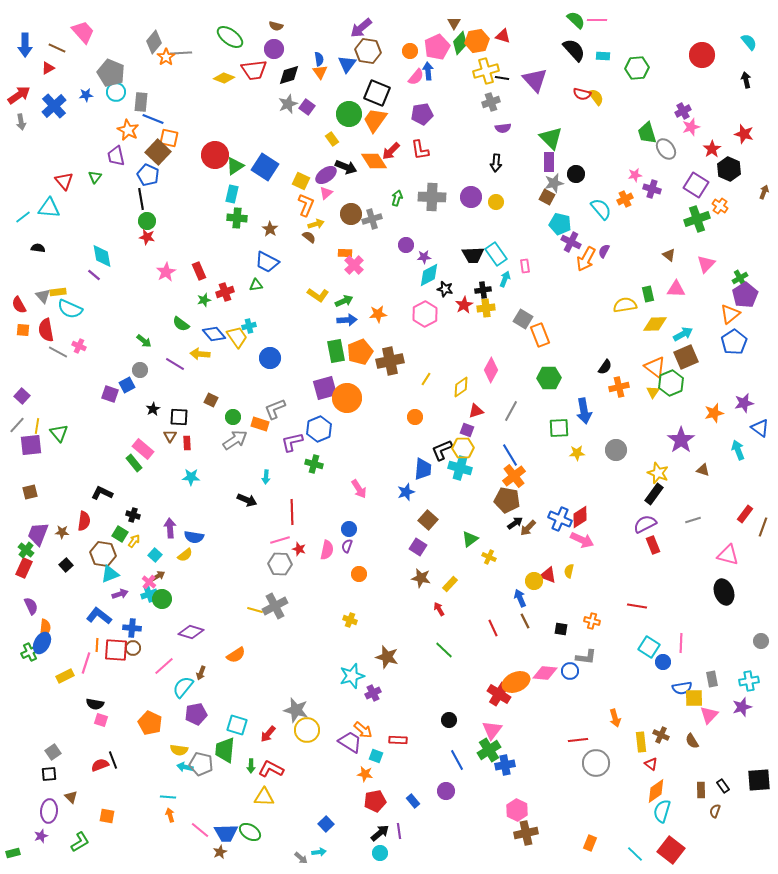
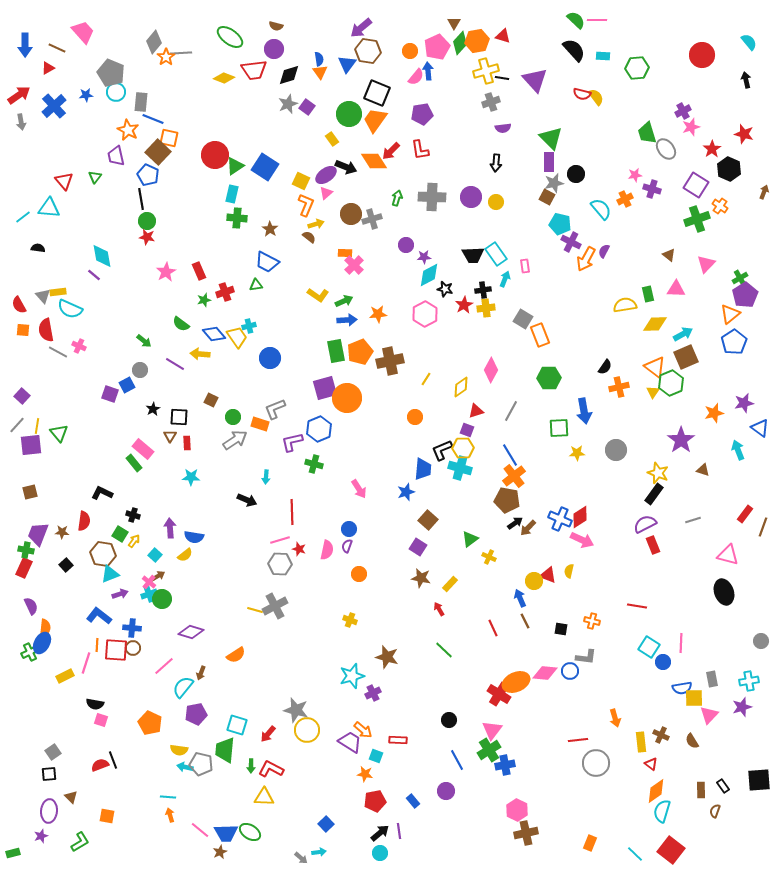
green cross at (26, 550): rotated 28 degrees counterclockwise
